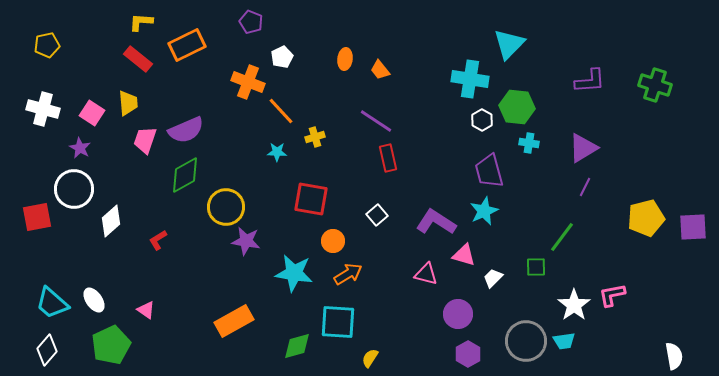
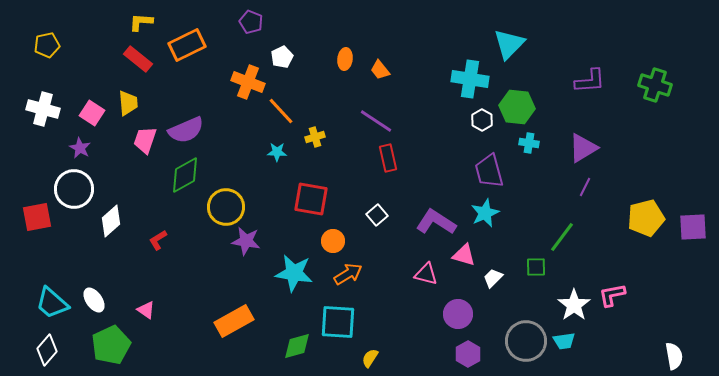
cyan star at (484, 211): moved 1 px right, 2 px down
